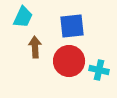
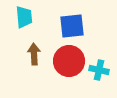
cyan trapezoid: moved 1 px right; rotated 30 degrees counterclockwise
brown arrow: moved 1 px left, 7 px down
